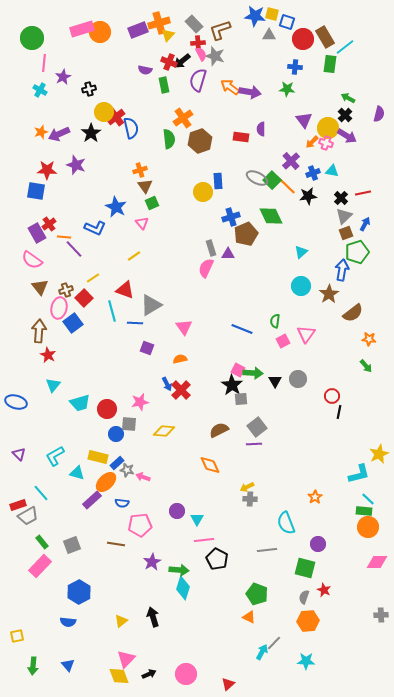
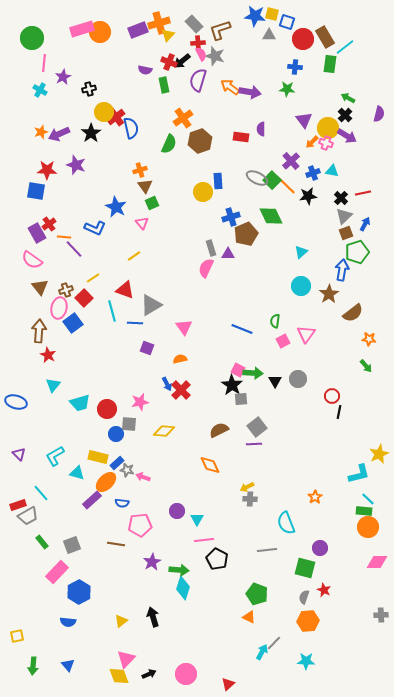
green semicircle at (169, 139): moved 5 px down; rotated 30 degrees clockwise
purple circle at (318, 544): moved 2 px right, 4 px down
pink rectangle at (40, 566): moved 17 px right, 6 px down
